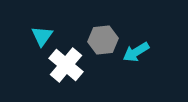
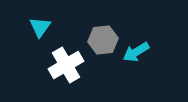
cyan triangle: moved 2 px left, 9 px up
white cross: rotated 20 degrees clockwise
